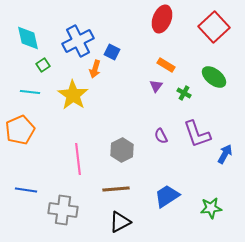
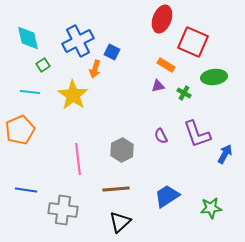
red square: moved 21 px left, 15 px down; rotated 24 degrees counterclockwise
green ellipse: rotated 45 degrees counterclockwise
purple triangle: moved 2 px right; rotated 40 degrees clockwise
black triangle: rotated 15 degrees counterclockwise
